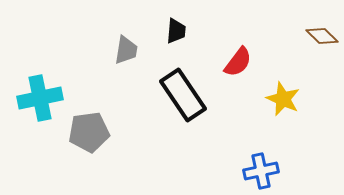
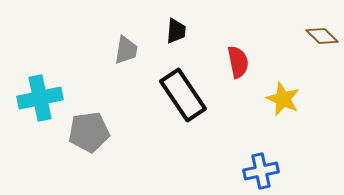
red semicircle: rotated 48 degrees counterclockwise
